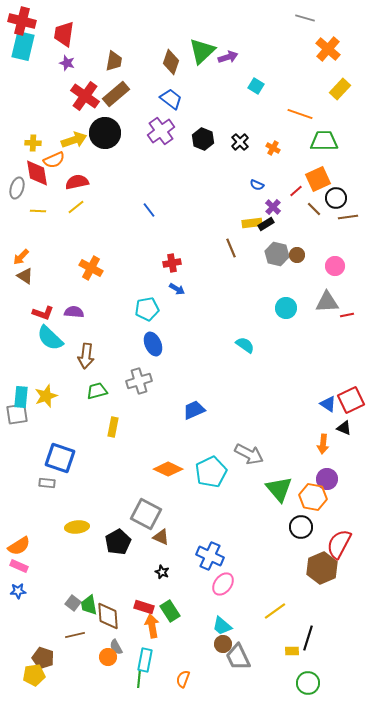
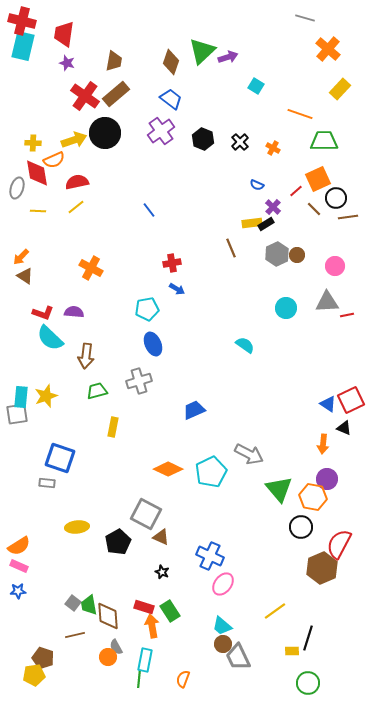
gray hexagon at (277, 254): rotated 20 degrees clockwise
